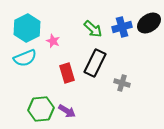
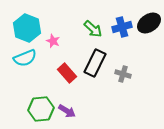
cyan hexagon: rotated 12 degrees counterclockwise
red rectangle: rotated 24 degrees counterclockwise
gray cross: moved 1 px right, 9 px up
